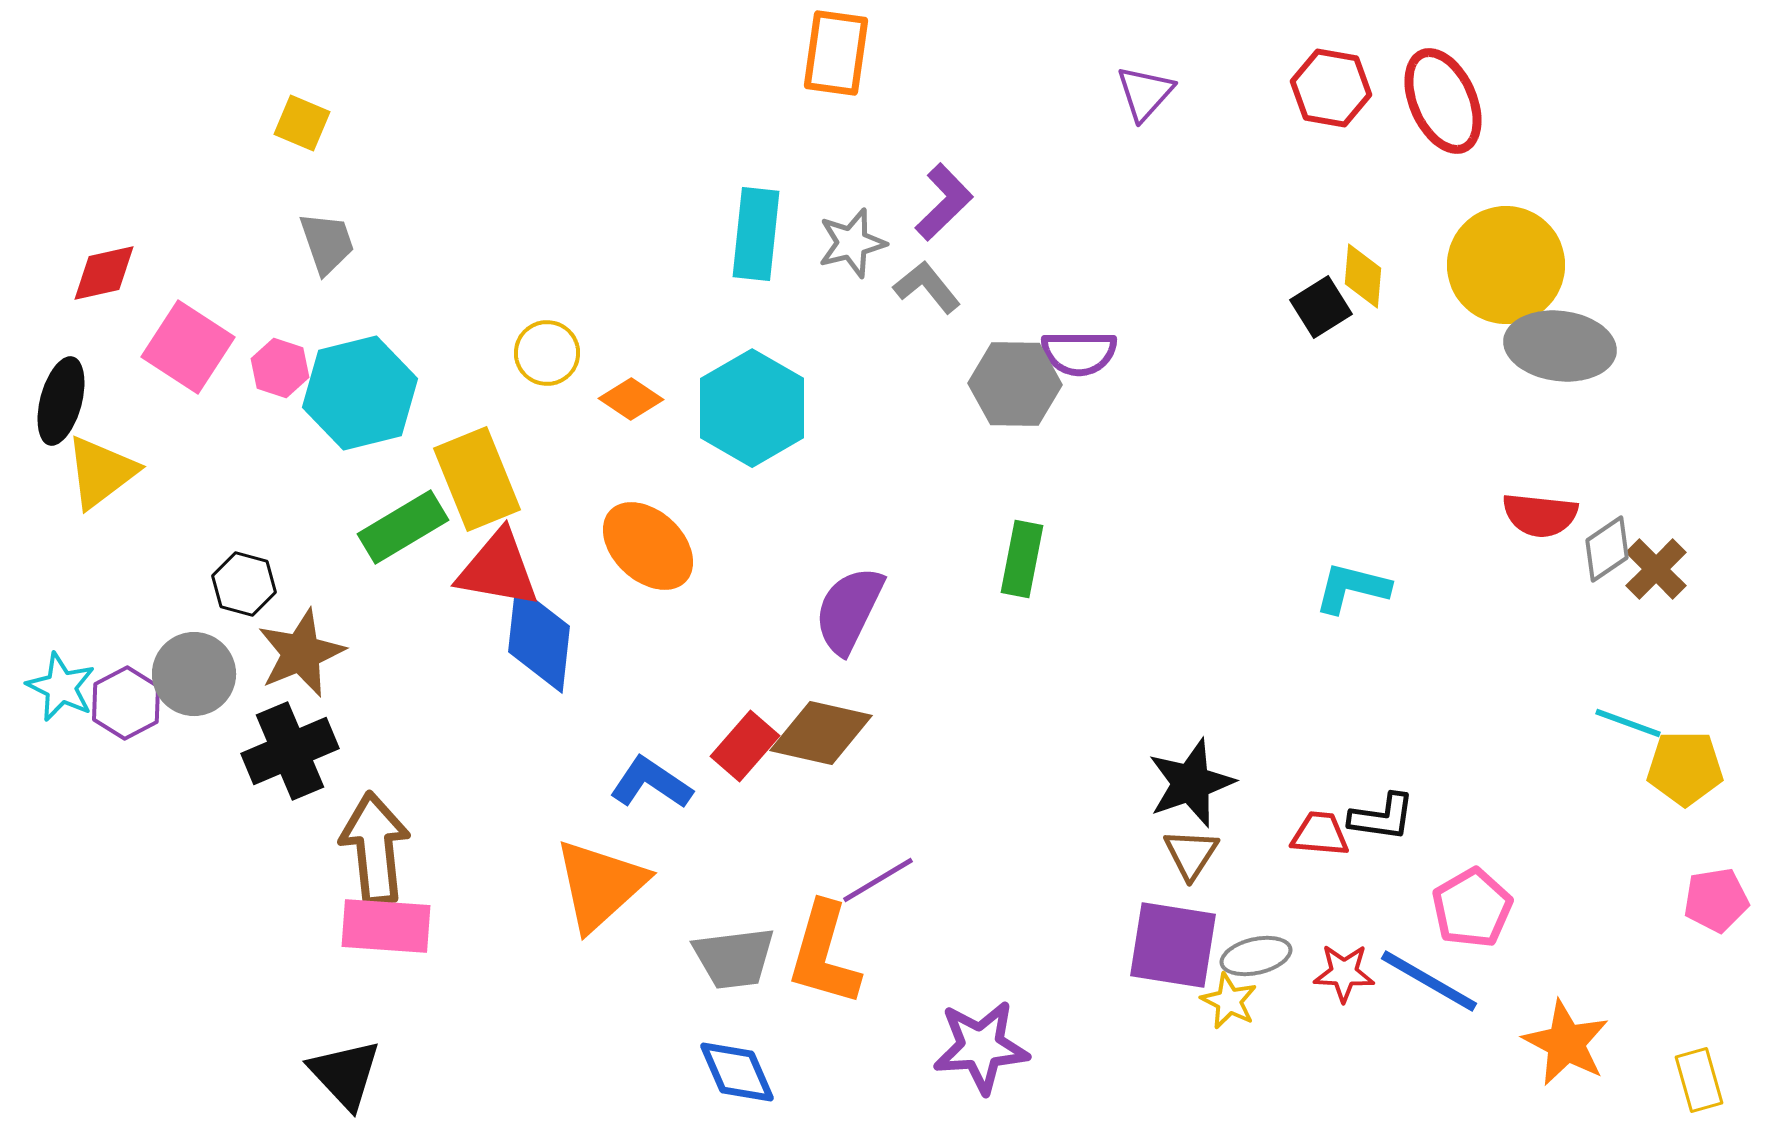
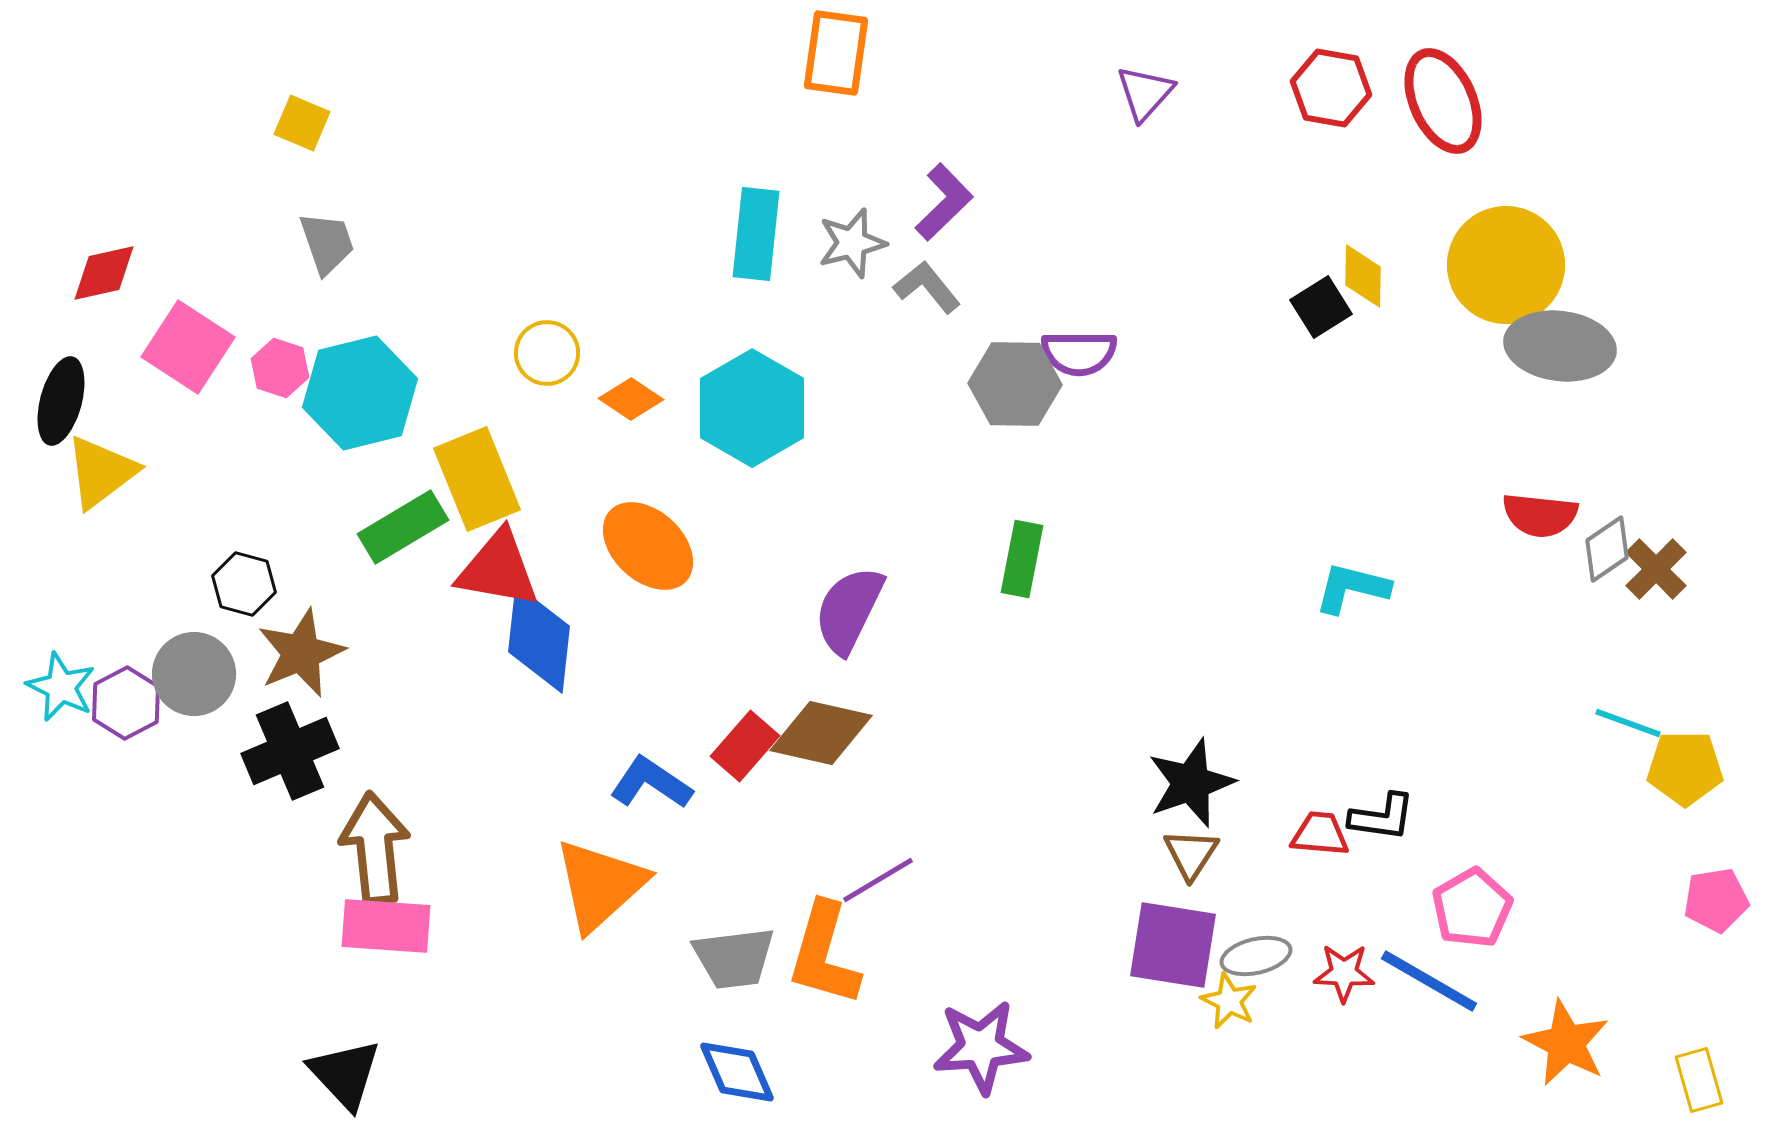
yellow diamond at (1363, 276): rotated 4 degrees counterclockwise
